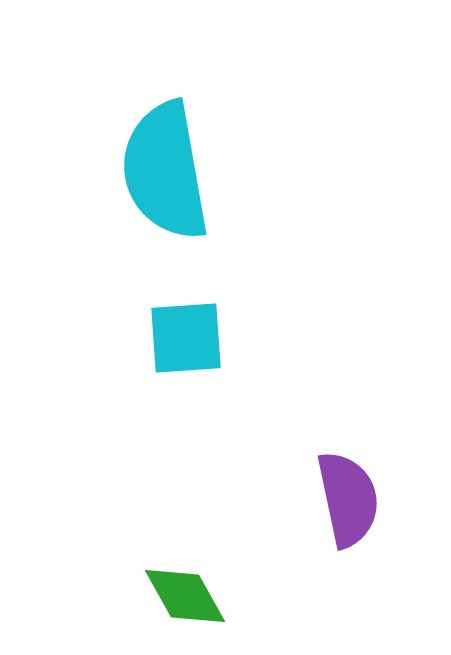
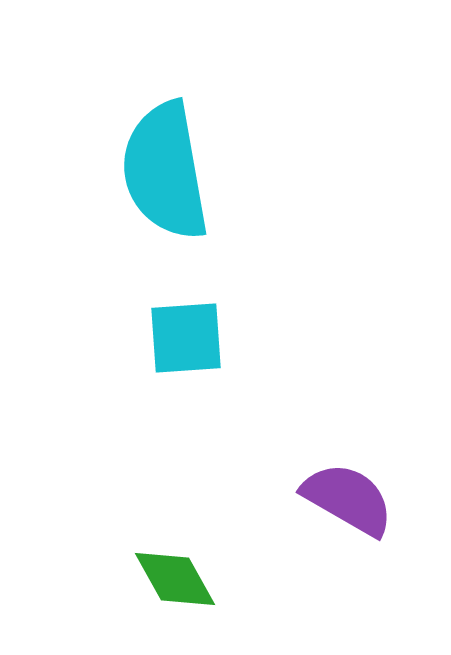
purple semicircle: rotated 48 degrees counterclockwise
green diamond: moved 10 px left, 17 px up
